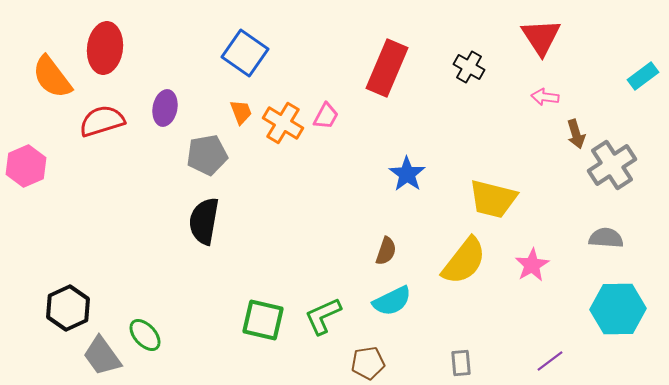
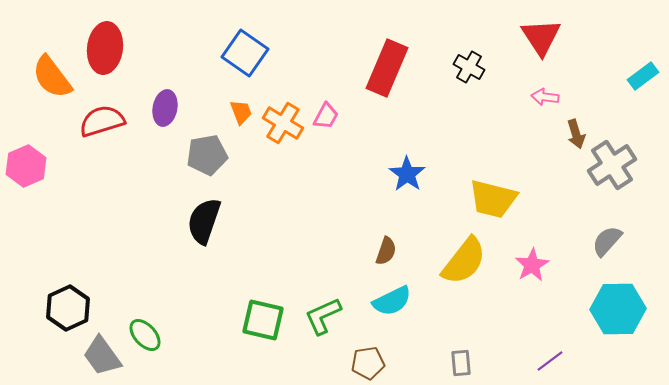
black semicircle: rotated 9 degrees clockwise
gray semicircle: moved 1 px right, 3 px down; rotated 52 degrees counterclockwise
